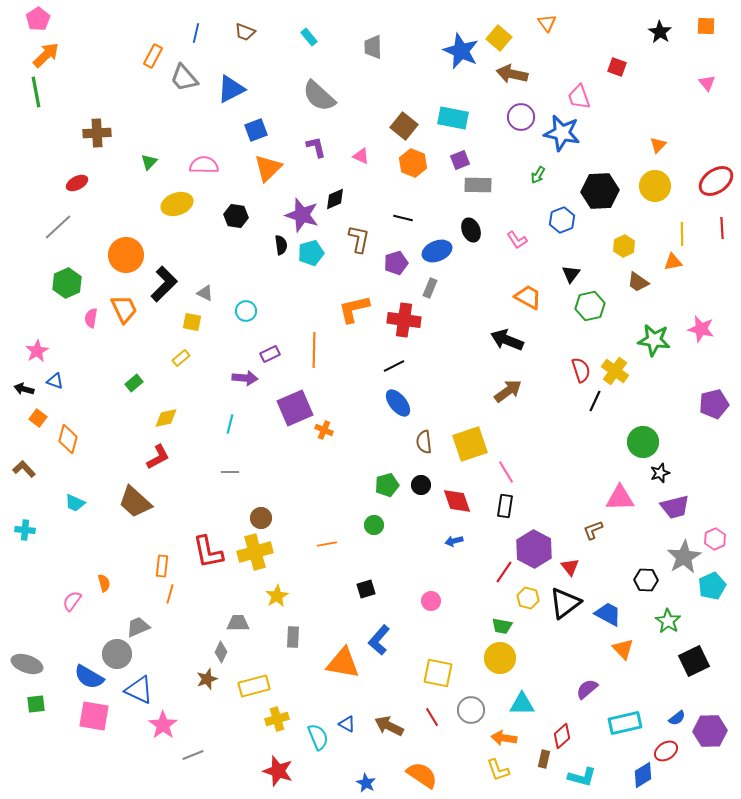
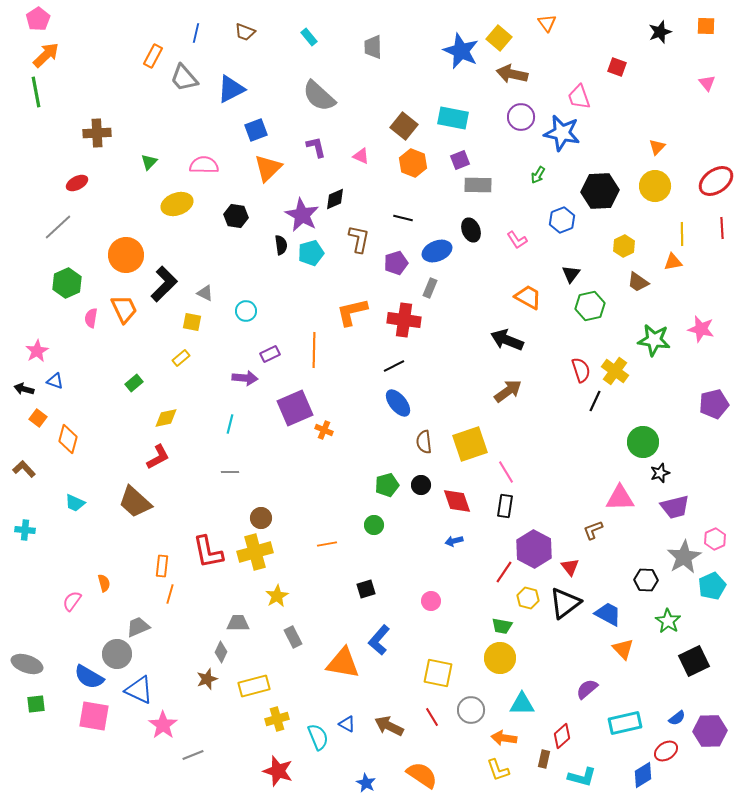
black star at (660, 32): rotated 20 degrees clockwise
orange triangle at (658, 145): moved 1 px left, 2 px down
purple star at (302, 215): rotated 12 degrees clockwise
orange L-shape at (354, 309): moved 2 px left, 3 px down
gray rectangle at (293, 637): rotated 30 degrees counterclockwise
